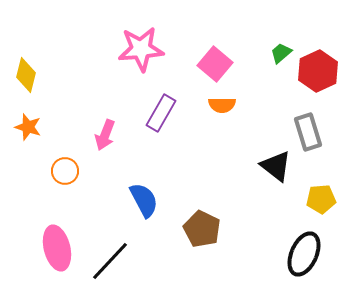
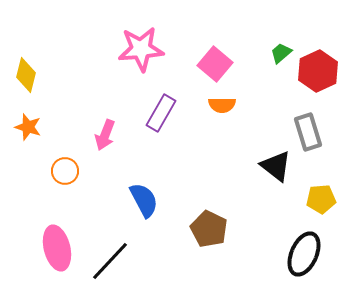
brown pentagon: moved 7 px right
